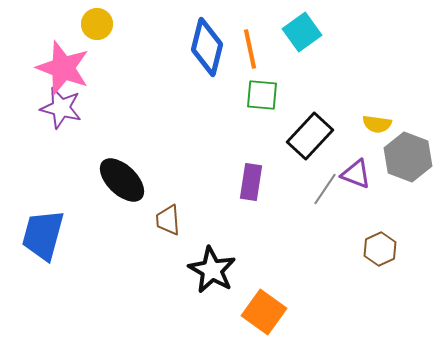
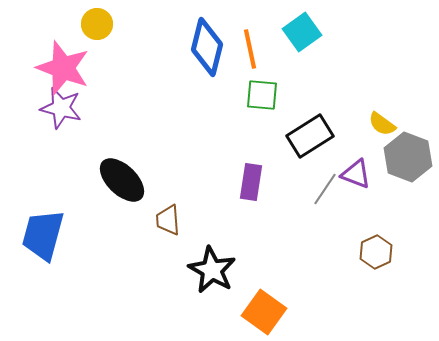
yellow semicircle: moved 5 px right; rotated 28 degrees clockwise
black rectangle: rotated 15 degrees clockwise
brown hexagon: moved 4 px left, 3 px down
